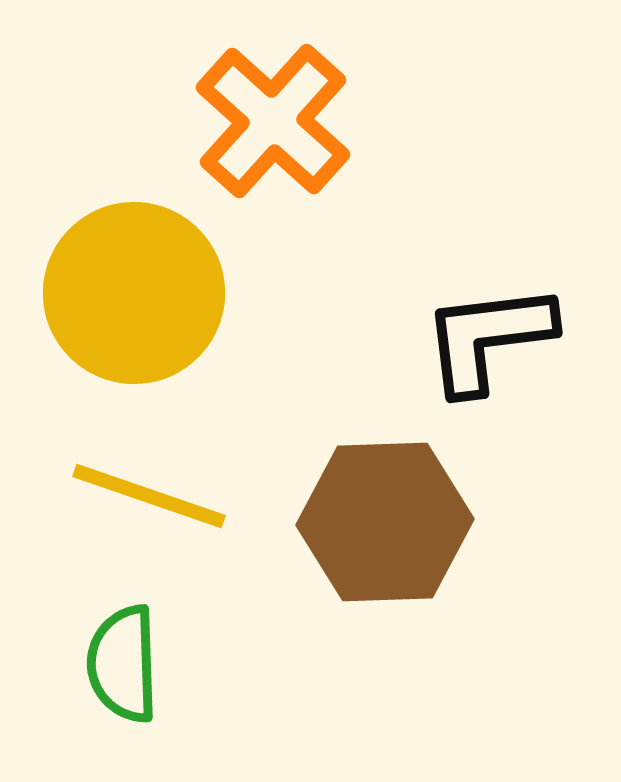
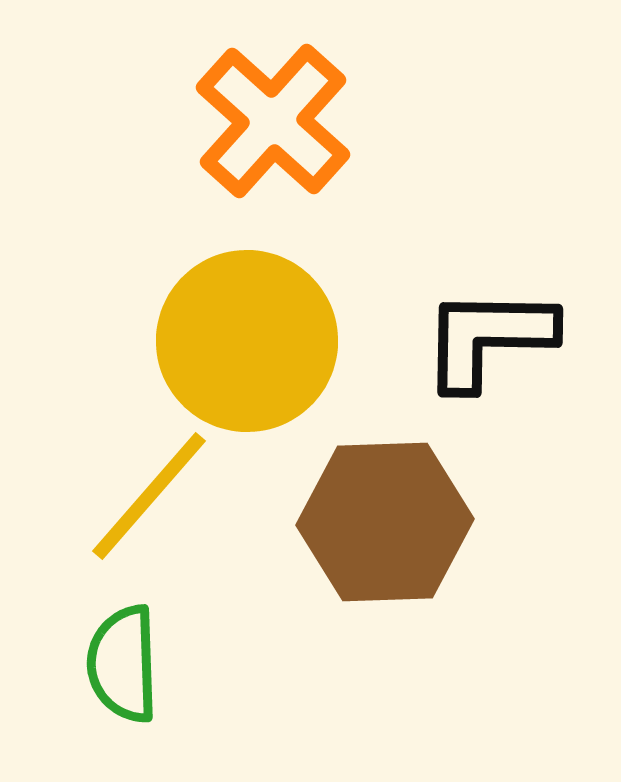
yellow circle: moved 113 px right, 48 px down
black L-shape: rotated 8 degrees clockwise
yellow line: rotated 68 degrees counterclockwise
